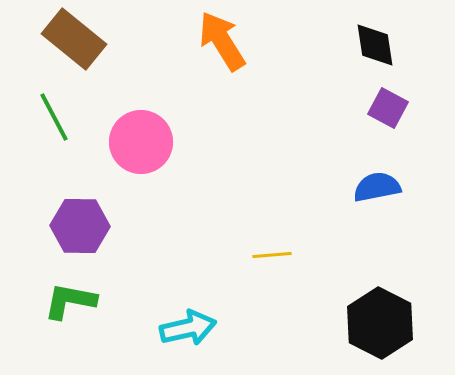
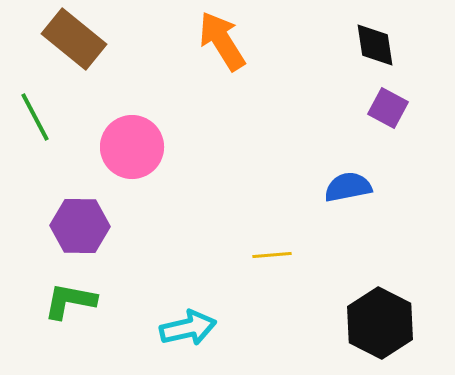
green line: moved 19 px left
pink circle: moved 9 px left, 5 px down
blue semicircle: moved 29 px left
